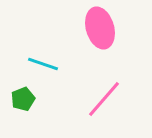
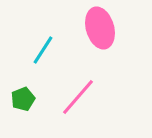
cyan line: moved 14 px up; rotated 76 degrees counterclockwise
pink line: moved 26 px left, 2 px up
